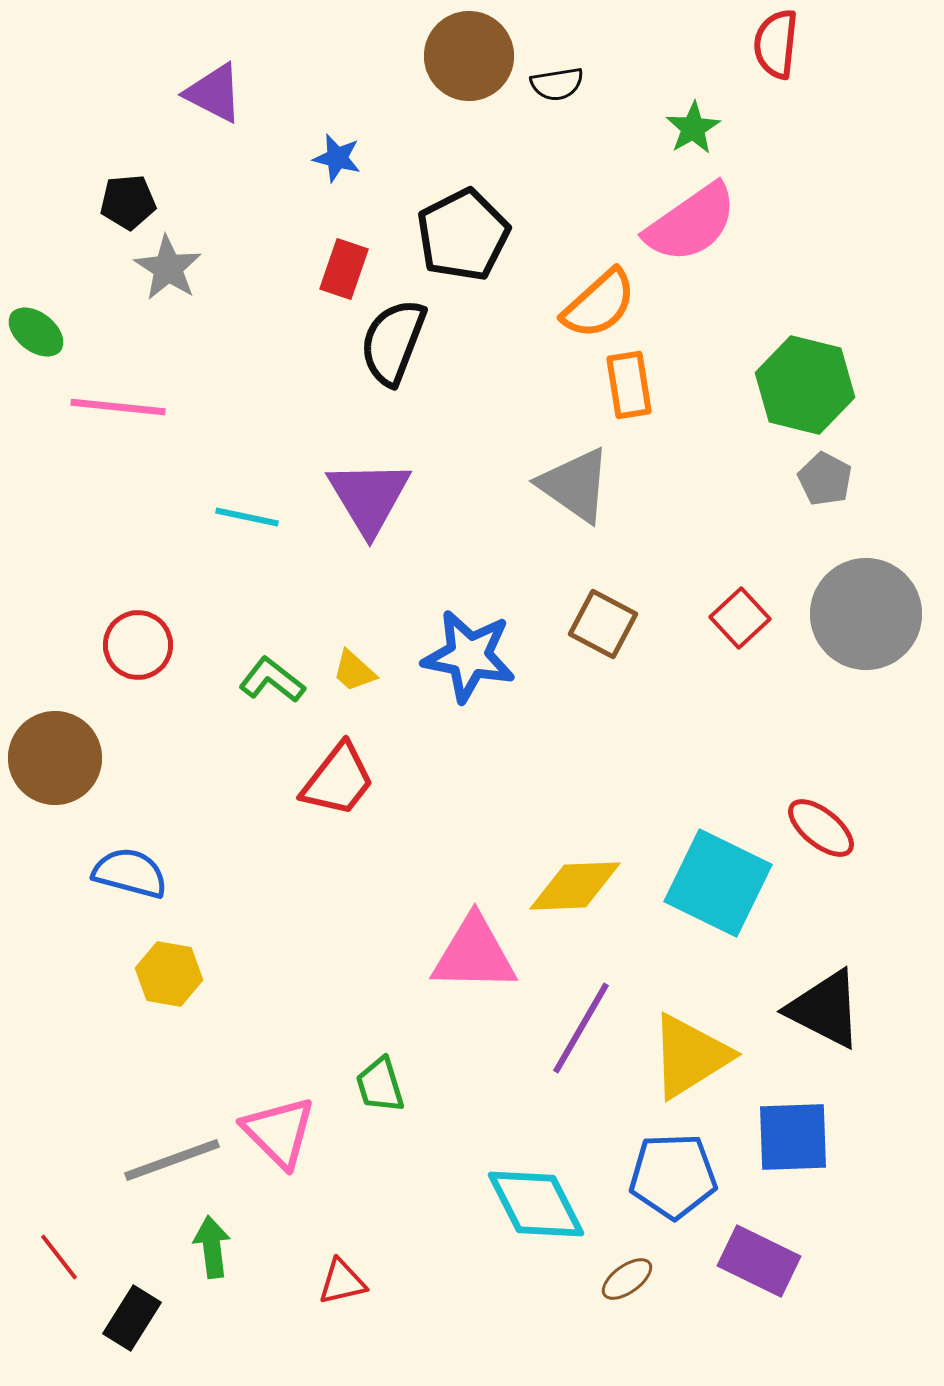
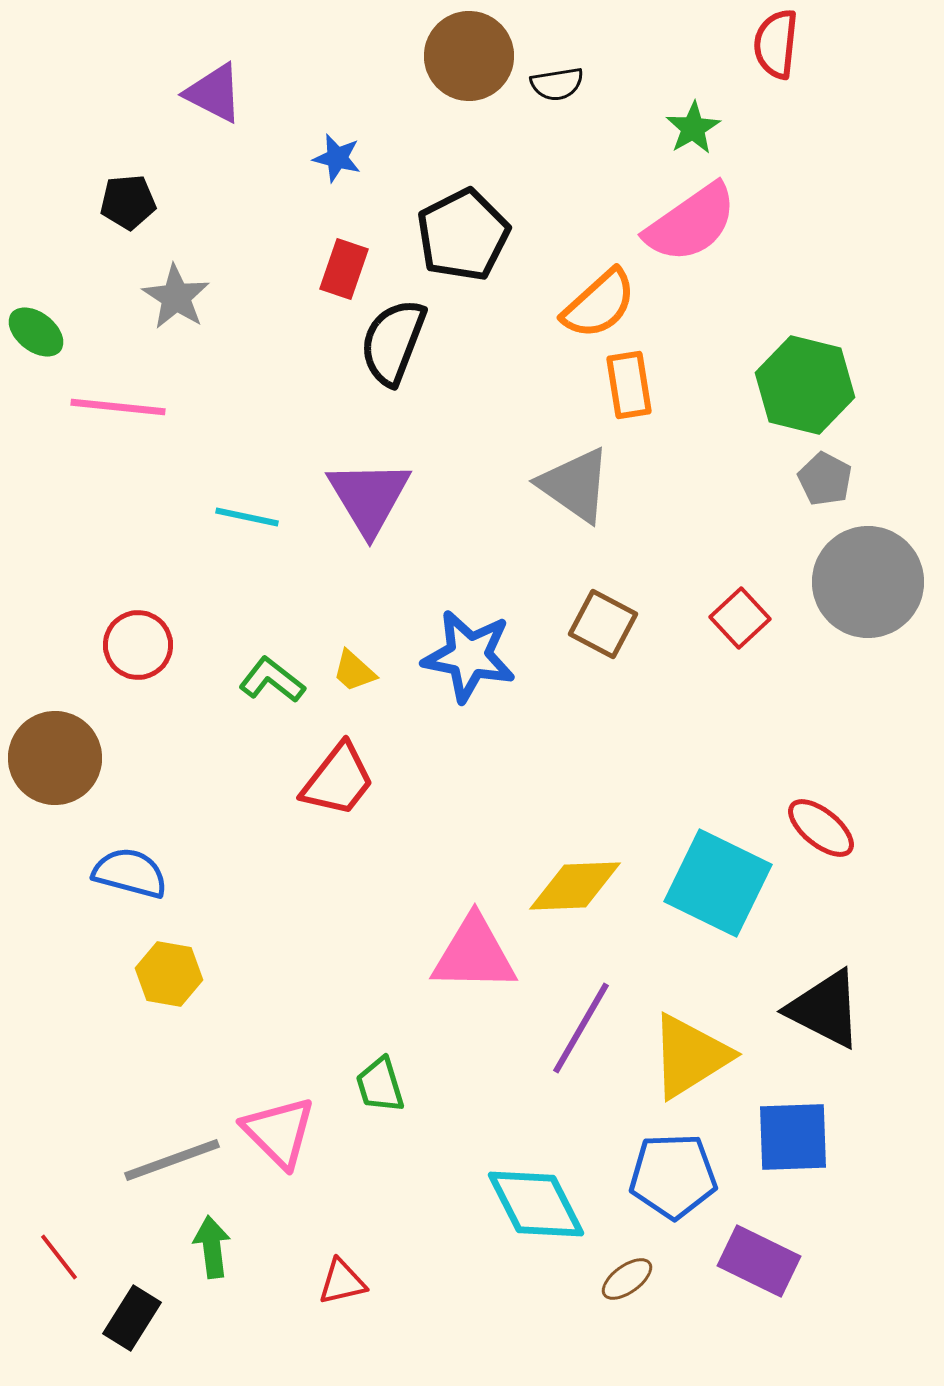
gray star at (168, 268): moved 8 px right, 29 px down
gray circle at (866, 614): moved 2 px right, 32 px up
